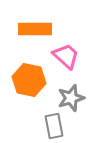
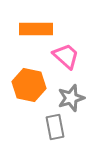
orange rectangle: moved 1 px right
orange hexagon: moved 5 px down
gray rectangle: moved 1 px right, 1 px down
